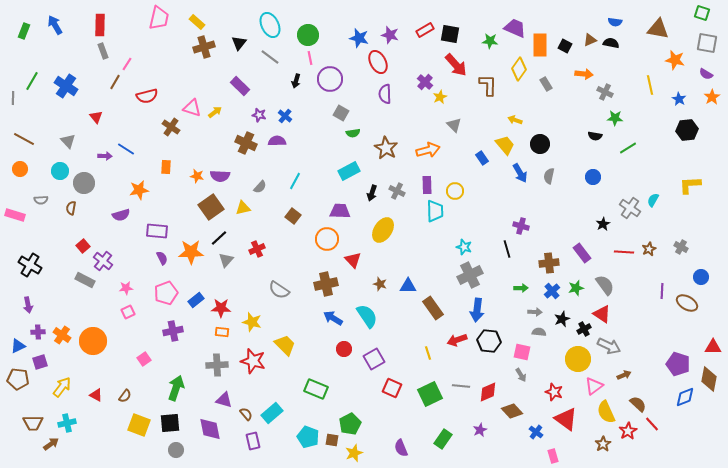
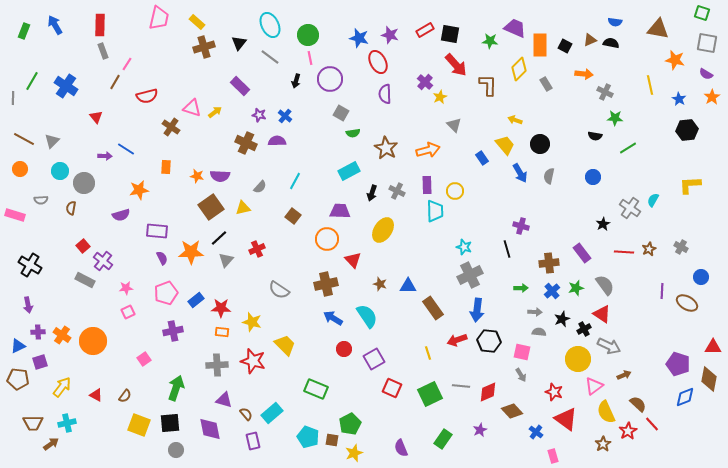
yellow diamond at (519, 69): rotated 10 degrees clockwise
gray triangle at (68, 141): moved 16 px left; rotated 28 degrees clockwise
